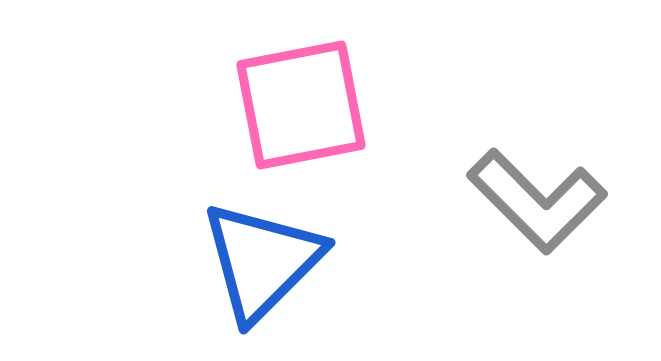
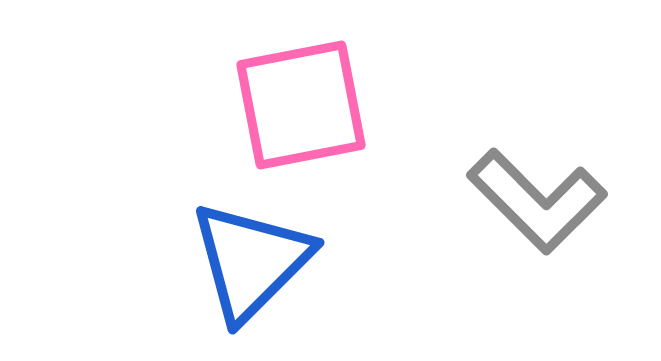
blue triangle: moved 11 px left
